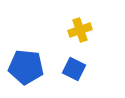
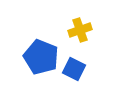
blue pentagon: moved 15 px right, 10 px up; rotated 16 degrees clockwise
